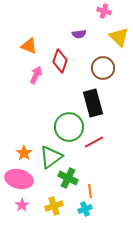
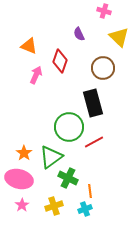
purple semicircle: rotated 72 degrees clockwise
